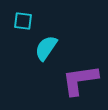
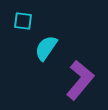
purple L-shape: rotated 138 degrees clockwise
